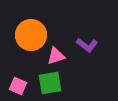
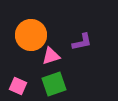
purple L-shape: moved 5 px left, 3 px up; rotated 50 degrees counterclockwise
pink triangle: moved 5 px left
green square: moved 4 px right, 1 px down; rotated 10 degrees counterclockwise
